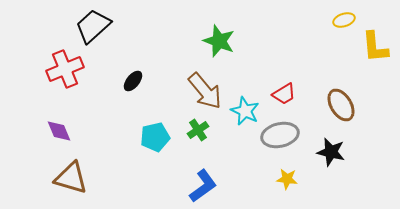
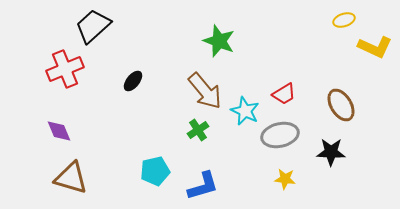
yellow L-shape: rotated 60 degrees counterclockwise
cyan pentagon: moved 34 px down
black star: rotated 12 degrees counterclockwise
yellow star: moved 2 px left
blue L-shape: rotated 20 degrees clockwise
